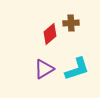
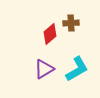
cyan L-shape: rotated 12 degrees counterclockwise
